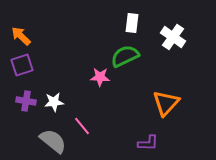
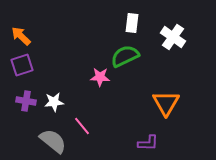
orange triangle: rotated 12 degrees counterclockwise
